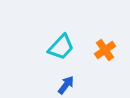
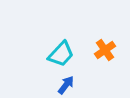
cyan trapezoid: moved 7 px down
